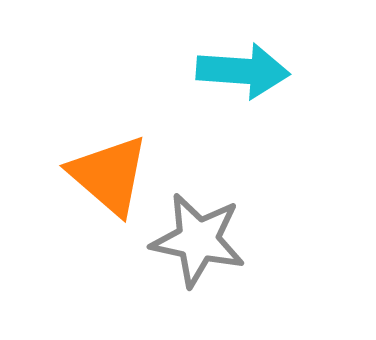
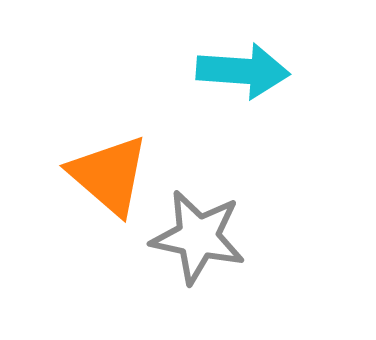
gray star: moved 3 px up
